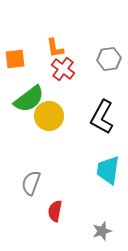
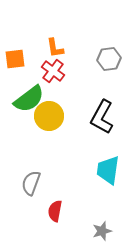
red cross: moved 10 px left, 2 px down
